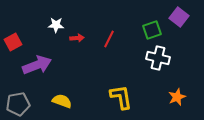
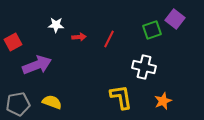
purple square: moved 4 px left, 2 px down
red arrow: moved 2 px right, 1 px up
white cross: moved 14 px left, 9 px down
orange star: moved 14 px left, 4 px down
yellow semicircle: moved 10 px left, 1 px down
